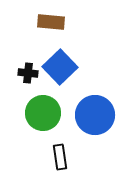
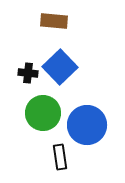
brown rectangle: moved 3 px right, 1 px up
blue circle: moved 8 px left, 10 px down
